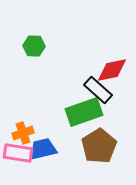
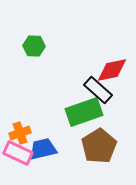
orange cross: moved 3 px left
pink rectangle: rotated 16 degrees clockwise
